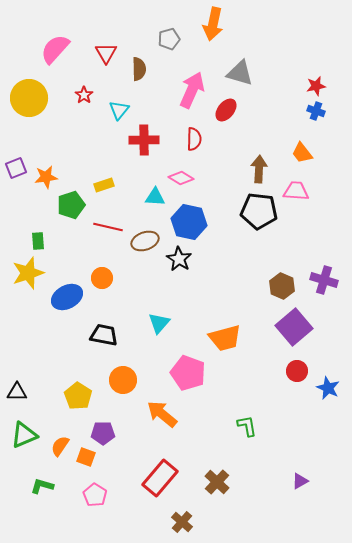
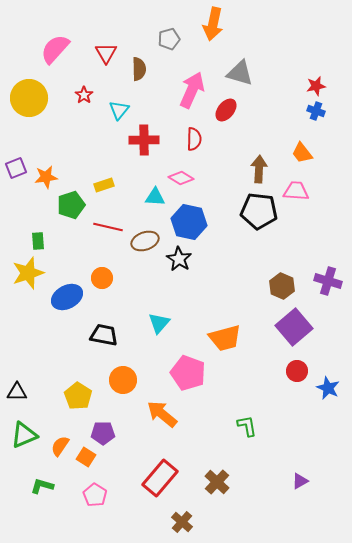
purple cross at (324, 280): moved 4 px right, 1 px down
orange square at (86, 457): rotated 12 degrees clockwise
